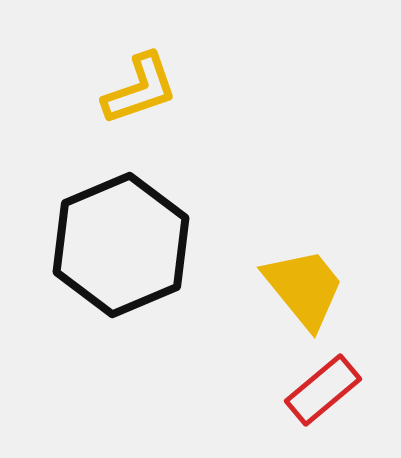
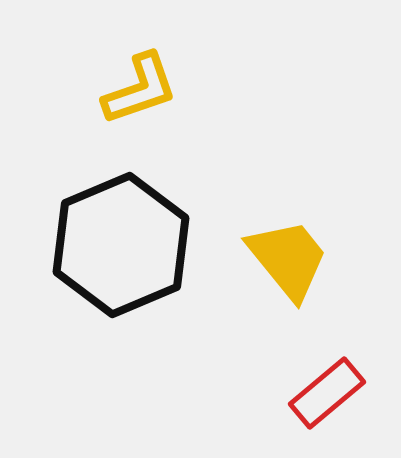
yellow trapezoid: moved 16 px left, 29 px up
red rectangle: moved 4 px right, 3 px down
